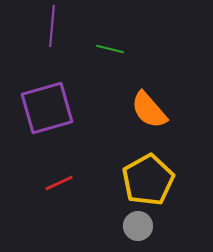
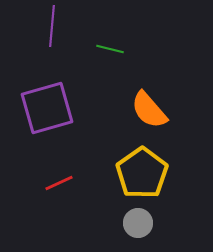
yellow pentagon: moved 6 px left, 7 px up; rotated 6 degrees counterclockwise
gray circle: moved 3 px up
